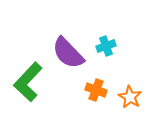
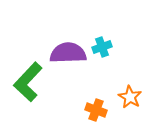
cyan cross: moved 4 px left, 1 px down
purple semicircle: rotated 132 degrees clockwise
orange cross: moved 20 px down
